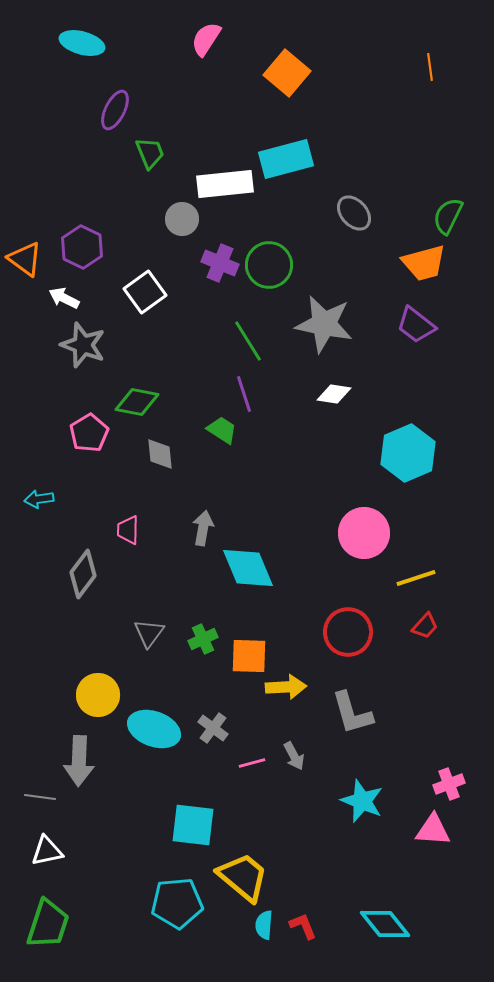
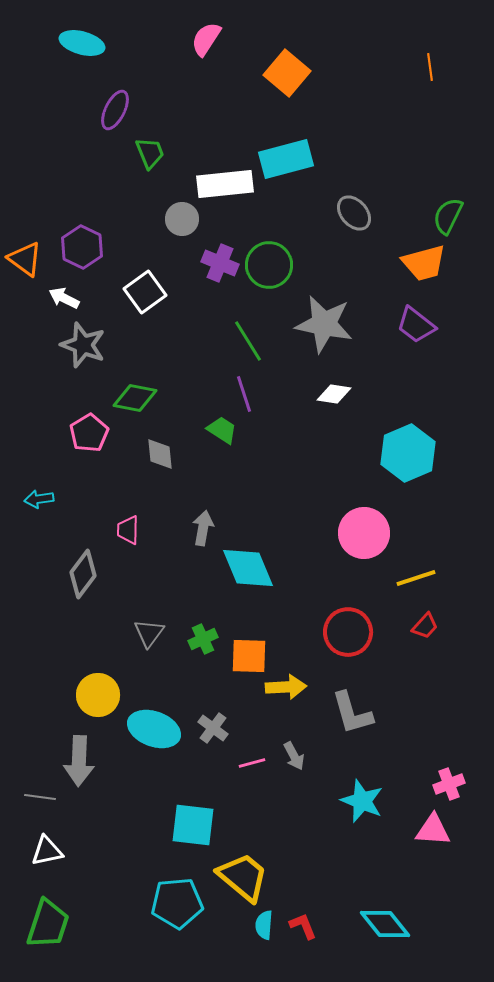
green diamond at (137, 402): moved 2 px left, 4 px up
